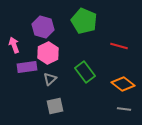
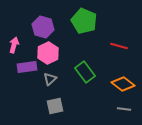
pink arrow: rotated 35 degrees clockwise
